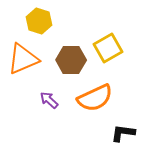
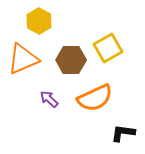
yellow hexagon: rotated 10 degrees clockwise
purple arrow: moved 1 px up
